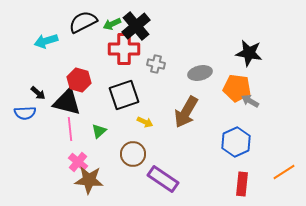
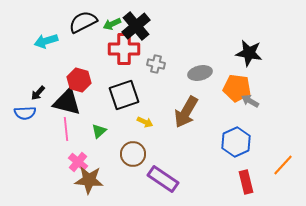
black arrow: rotated 91 degrees clockwise
pink line: moved 4 px left
orange line: moved 1 px left, 7 px up; rotated 15 degrees counterclockwise
red rectangle: moved 4 px right, 2 px up; rotated 20 degrees counterclockwise
